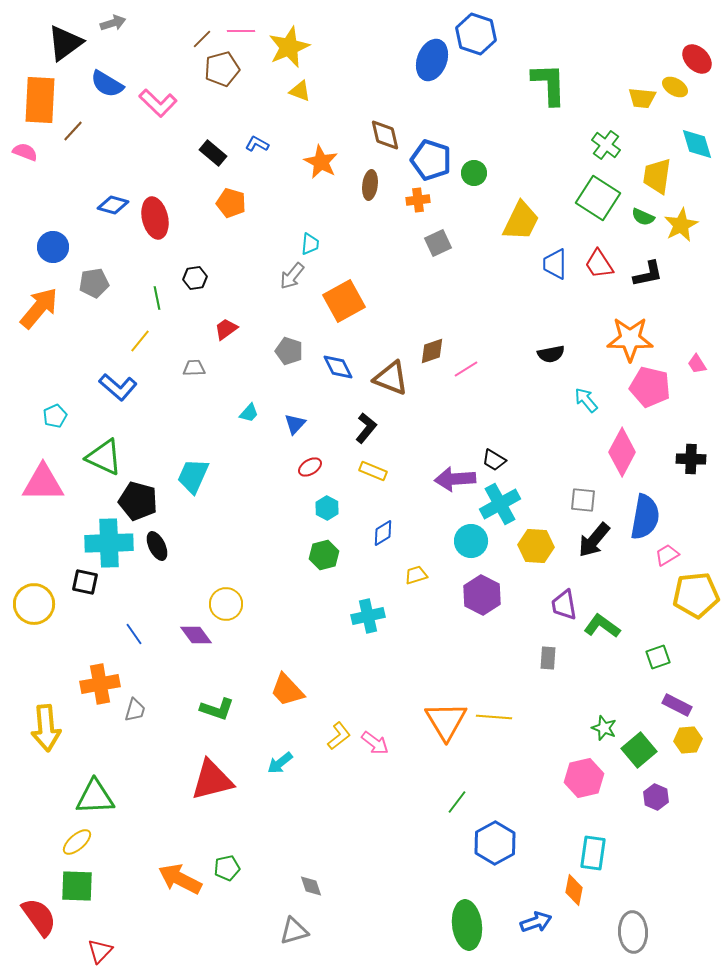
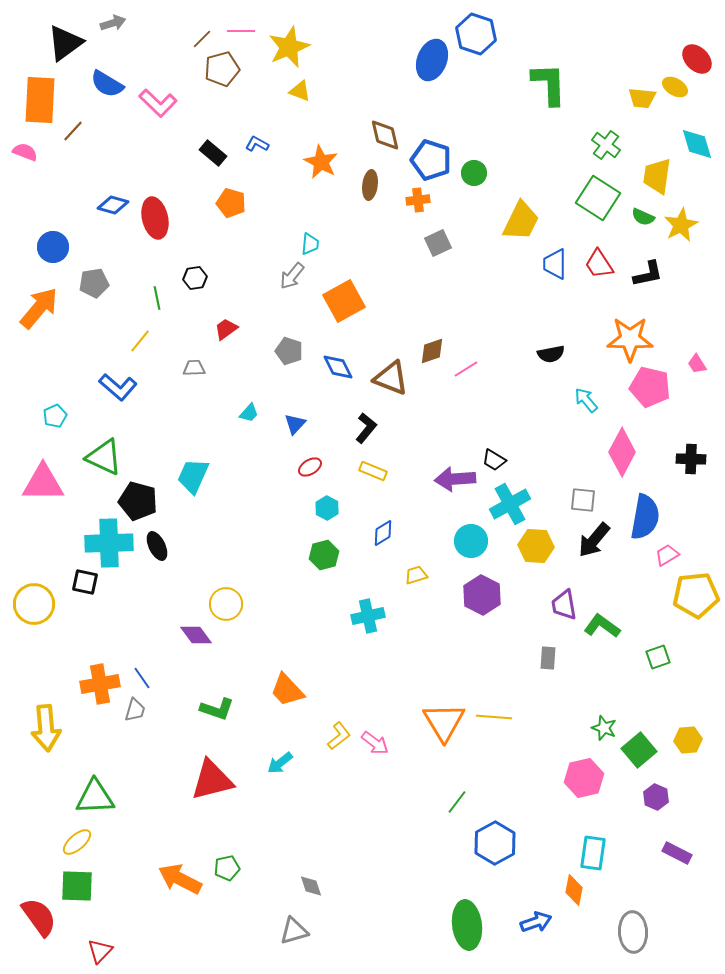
cyan cross at (500, 504): moved 10 px right
blue line at (134, 634): moved 8 px right, 44 px down
purple rectangle at (677, 705): moved 148 px down
orange triangle at (446, 721): moved 2 px left, 1 px down
